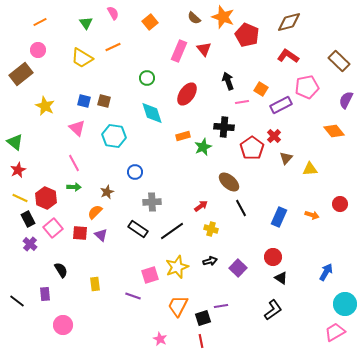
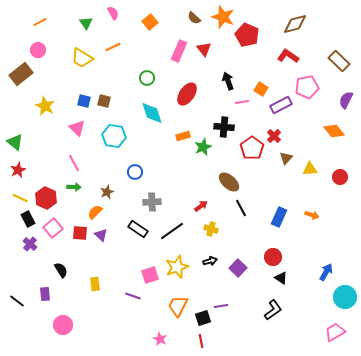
brown diamond at (289, 22): moved 6 px right, 2 px down
red circle at (340, 204): moved 27 px up
cyan circle at (345, 304): moved 7 px up
